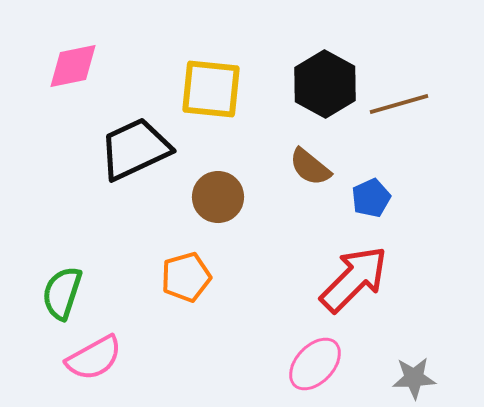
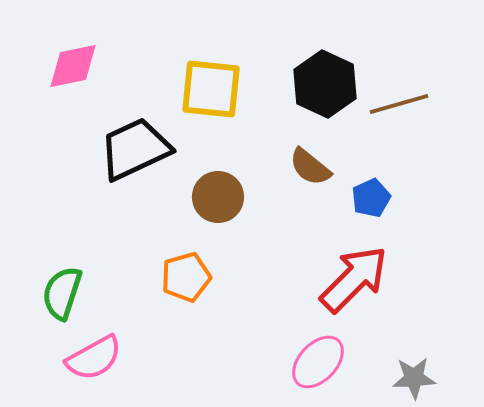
black hexagon: rotated 4 degrees counterclockwise
pink ellipse: moved 3 px right, 2 px up
